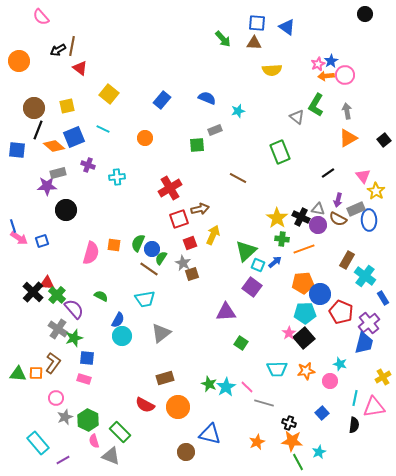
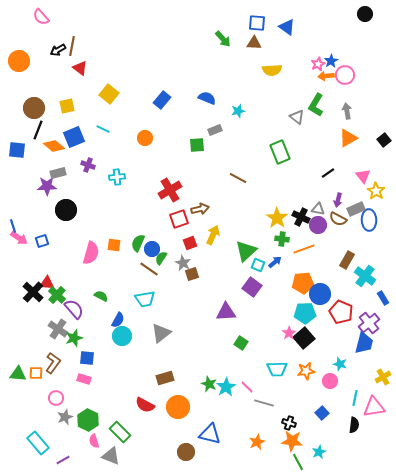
red cross at (170, 188): moved 2 px down
